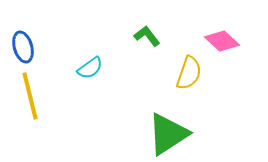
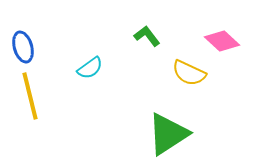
yellow semicircle: rotated 96 degrees clockwise
